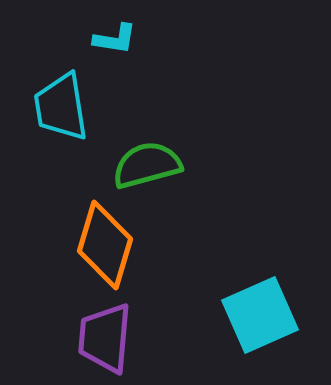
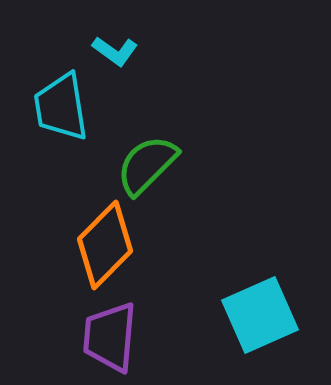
cyan L-shape: moved 12 px down; rotated 27 degrees clockwise
green semicircle: rotated 30 degrees counterclockwise
orange diamond: rotated 28 degrees clockwise
purple trapezoid: moved 5 px right, 1 px up
